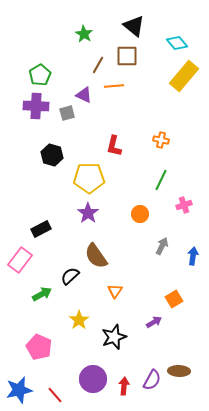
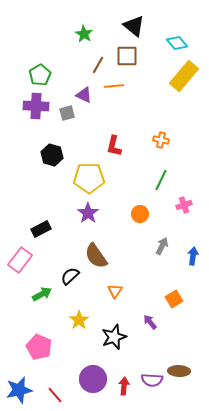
purple arrow: moved 4 px left; rotated 98 degrees counterclockwise
purple semicircle: rotated 65 degrees clockwise
